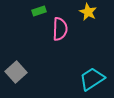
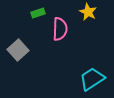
green rectangle: moved 1 px left, 2 px down
gray square: moved 2 px right, 22 px up
